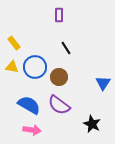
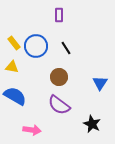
blue circle: moved 1 px right, 21 px up
blue triangle: moved 3 px left
blue semicircle: moved 14 px left, 9 px up
